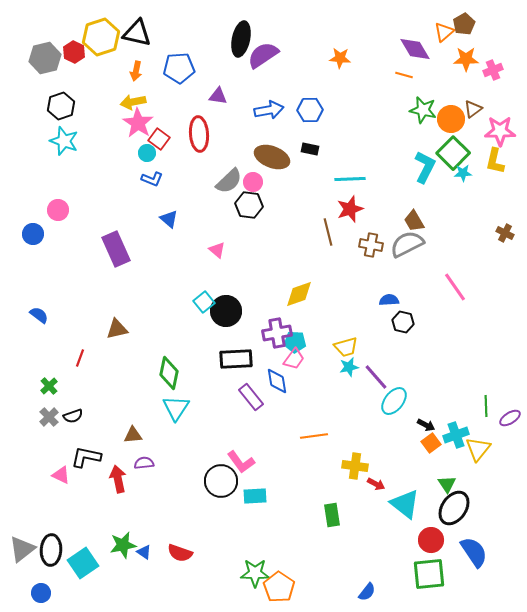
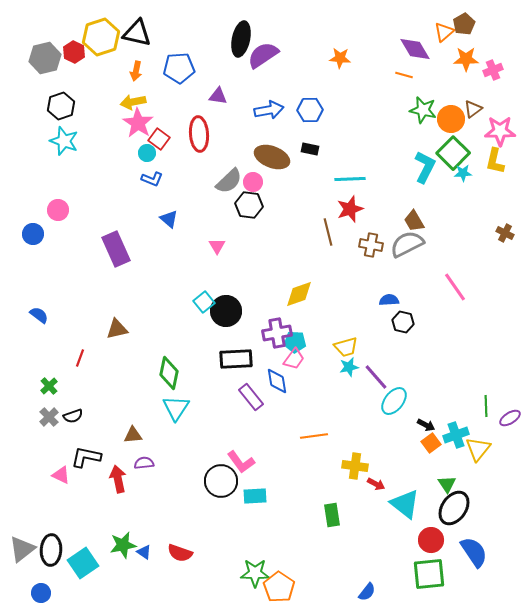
pink triangle at (217, 250): moved 4 px up; rotated 18 degrees clockwise
